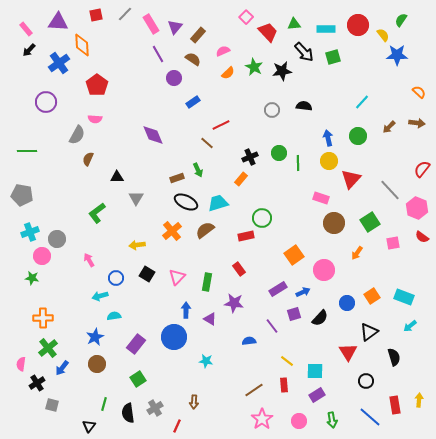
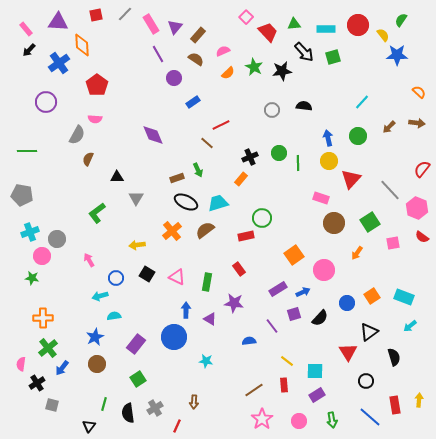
brown semicircle at (193, 59): moved 3 px right
pink triangle at (177, 277): rotated 48 degrees counterclockwise
